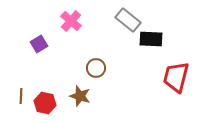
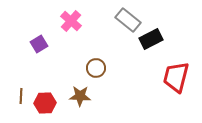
black rectangle: rotated 30 degrees counterclockwise
brown star: rotated 15 degrees counterclockwise
red hexagon: rotated 15 degrees counterclockwise
